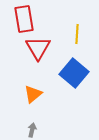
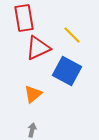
red rectangle: moved 1 px up
yellow line: moved 5 px left, 1 px down; rotated 48 degrees counterclockwise
red triangle: rotated 36 degrees clockwise
blue square: moved 7 px left, 2 px up; rotated 12 degrees counterclockwise
